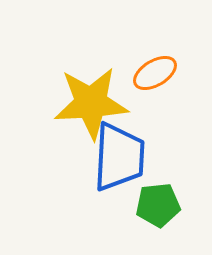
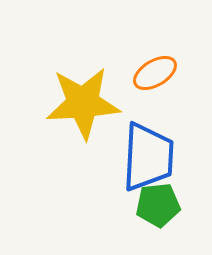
yellow star: moved 8 px left
blue trapezoid: moved 29 px right
